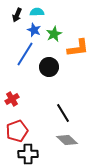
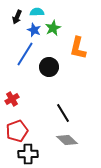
black arrow: moved 2 px down
green star: moved 1 px left, 6 px up
orange L-shape: rotated 110 degrees clockwise
